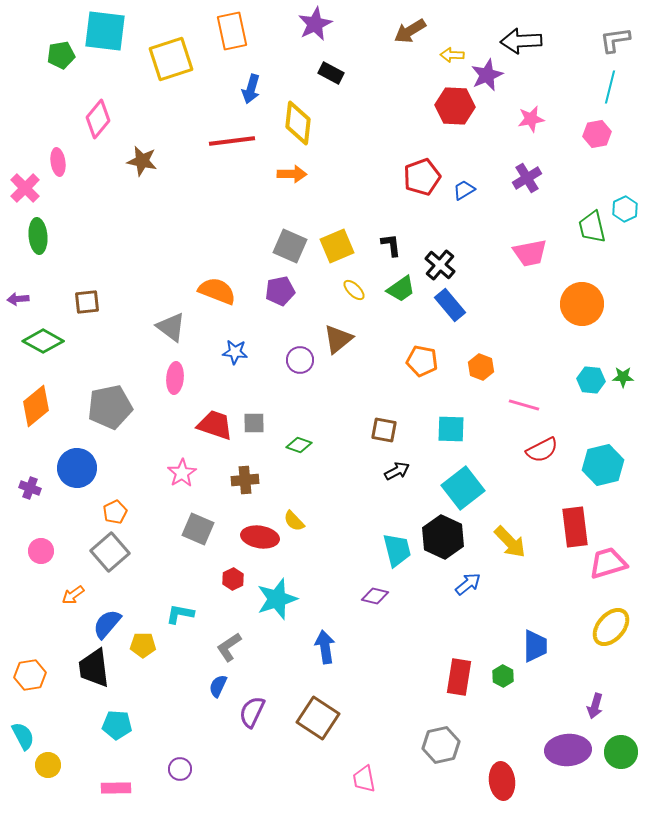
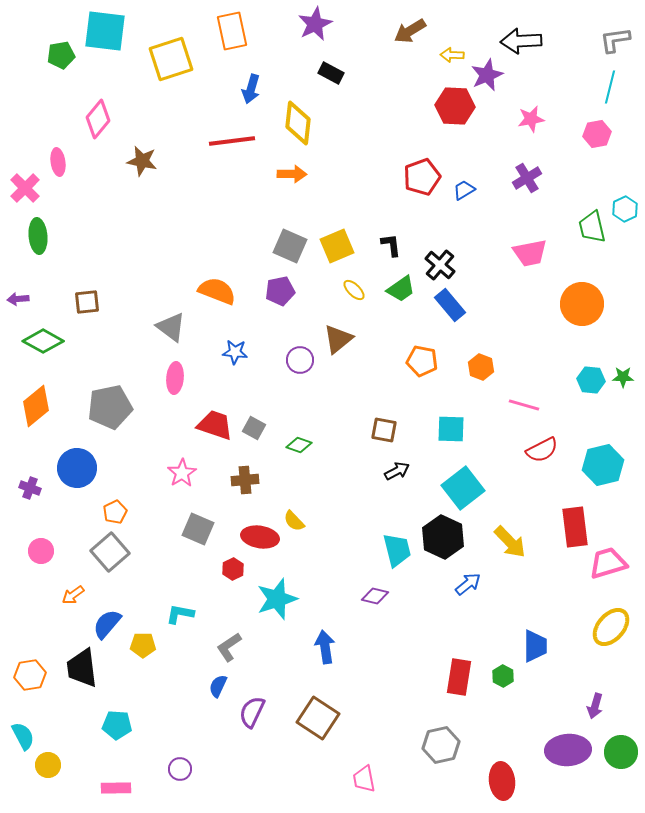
gray square at (254, 423): moved 5 px down; rotated 30 degrees clockwise
red hexagon at (233, 579): moved 10 px up
black trapezoid at (94, 668): moved 12 px left
